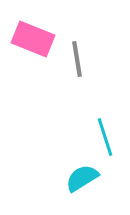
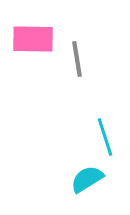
pink rectangle: rotated 21 degrees counterclockwise
cyan semicircle: moved 5 px right, 1 px down
